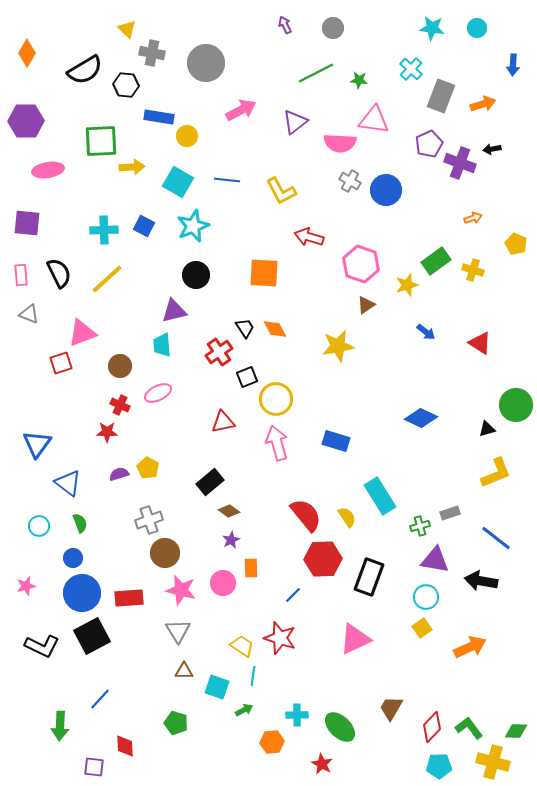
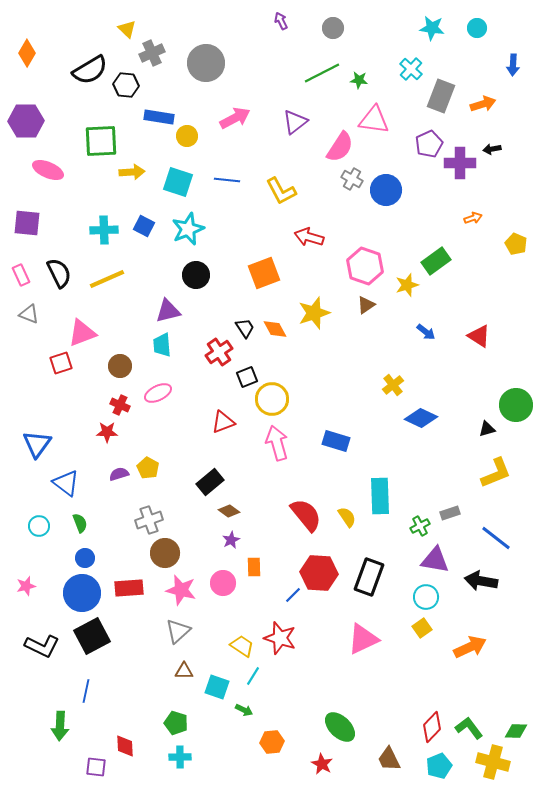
purple arrow at (285, 25): moved 4 px left, 4 px up
gray cross at (152, 53): rotated 35 degrees counterclockwise
black semicircle at (85, 70): moved 5 px right
green line at (316, 73): moved 6 px right
pink arrow at (241, 110): moved 6 px left, 8 px down
pink semicircle at (340, 143): moved 4 px down; rotated 60 degrees counterclockwise
purple cross at (460, 163): rotated 20 degrees counterclockwise
yellow arrow at (132, 167): moved 5 px down
pink ellipse at (48, 170): rotated 32 degrees clockwise
gray cross at (350, 181): moved 2 px right, 2 px up
cyan square at (178, 182): rotated 12 degrees counterclockwise
cyan star at (193, 226): moved 5 px left, 3 px down
pink hexagon at (361, 264): moved 4 px right, 2 px down
yellow cross at (473, 270): moved 80 px left, 115 px down; rotated 35 degrees clockwise
orange square at (264, 273): rotated 24 degrees counterclockwise
pink rectangle at (21, 275): rotated 20 degrees counterclockwise
yellow line at (107, 279): rotated 18 degrees clockwise
purple triangle at (174, 311): moved 6 px left
red triangle at (480, 343): moved 1 px left, 7 px up
yellow star at (338, 346): moved 24 px left, 33 px up; rotated 8 degrees counterclockwise
yellow circle at (276, 399): moved 4 px left
red triangle at (223, 422): rotated 10 degrees counterclockwise
blue triangle at (68, 483): moved 2 px left
cyan rectangle at (380, 496): rotated 30 degrees clockwise
green cross at (420, 526): rotated 12 degrees counterclockwise
blue circle at (73, 558): moved 12 px right
red hexagon at (323, 559): moved 4 px left, 14 px down; rotated 6 degrees clockwise
orange rectangle at (251, 568): moved 3 px right, 1 px up
red rectangle at (129, 598): moved 10 px up
gray triangle at (178, 631): rotated 20 degrees clockwise
pink triangle at (355, 639): moved 8 px right
cyan line at (253, 676): rotated 24 degrees clockwise
blue line at (100, 699): moved 14 px left, 8 px up; rotated 30 degrees counterclockwise
brown trapezoid at (391, 708): moved 2 px left, 51 px down; rotated 56 degrees counterclockwise
green arrow at (244, 710): rotated 54 degrees clockwise
cyan cross at (297, 715): moved 117 px left, 42 px down
cyan pentagon at (439, 766): rotated 20 degrees counterclockwise
purple square at (94, 767): moved 2 px right
